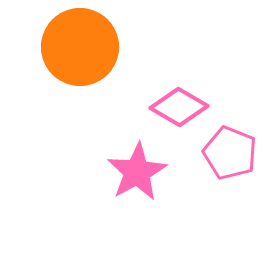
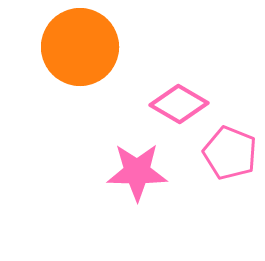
pink diamond: moved 3 px up
pink star: rotated 30 degrees clockwise
